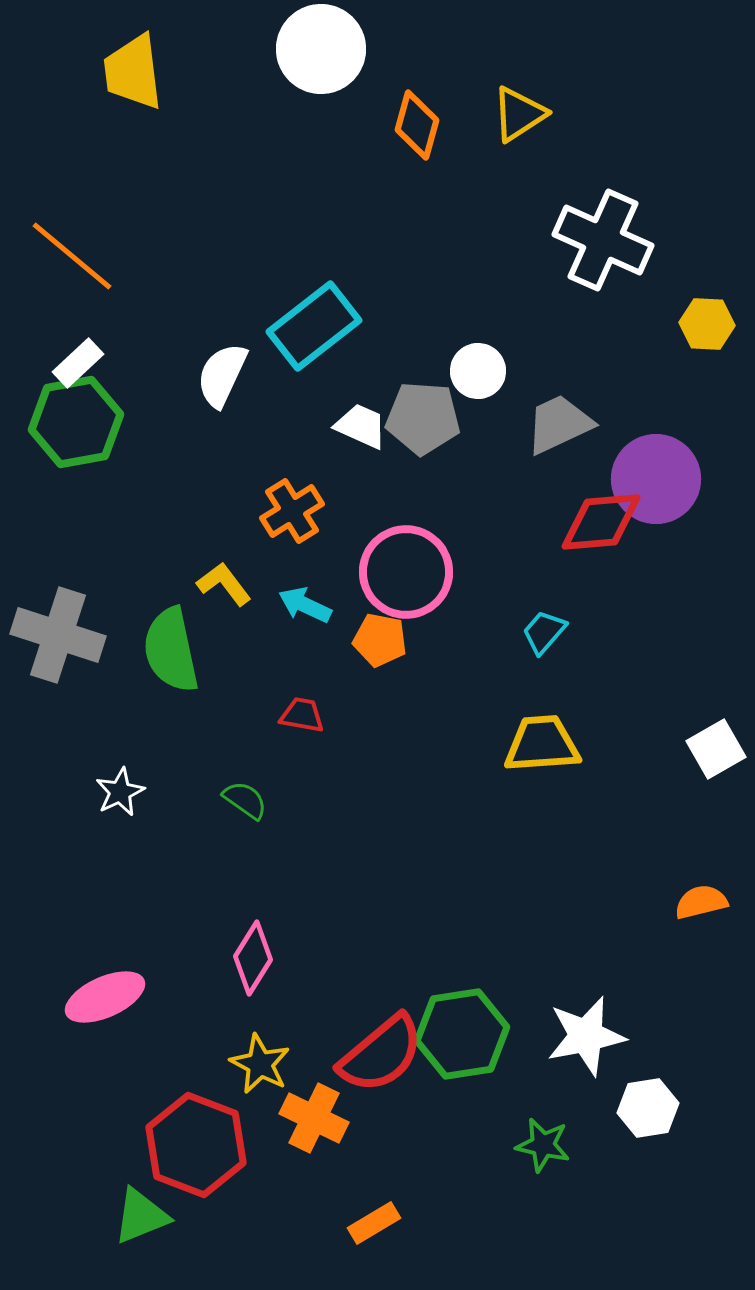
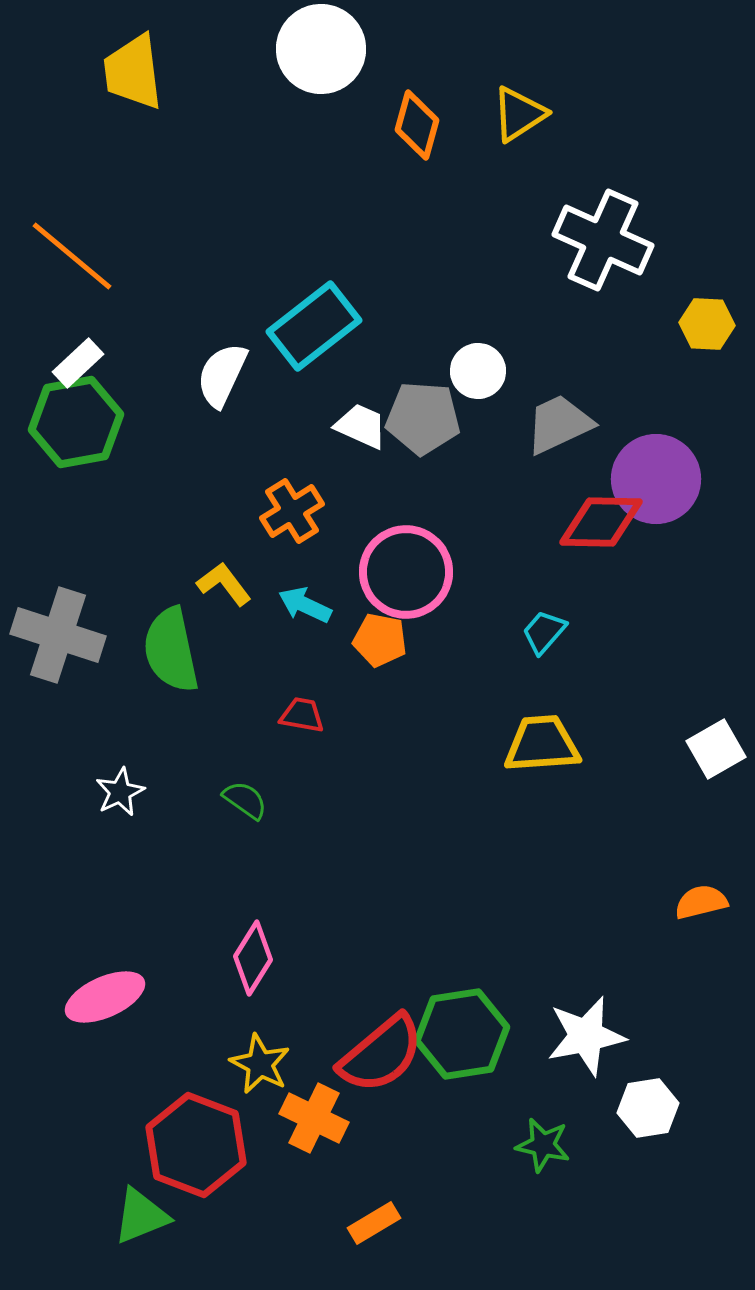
red diamond at (601, 522): rotated 6 degrees clockwise
